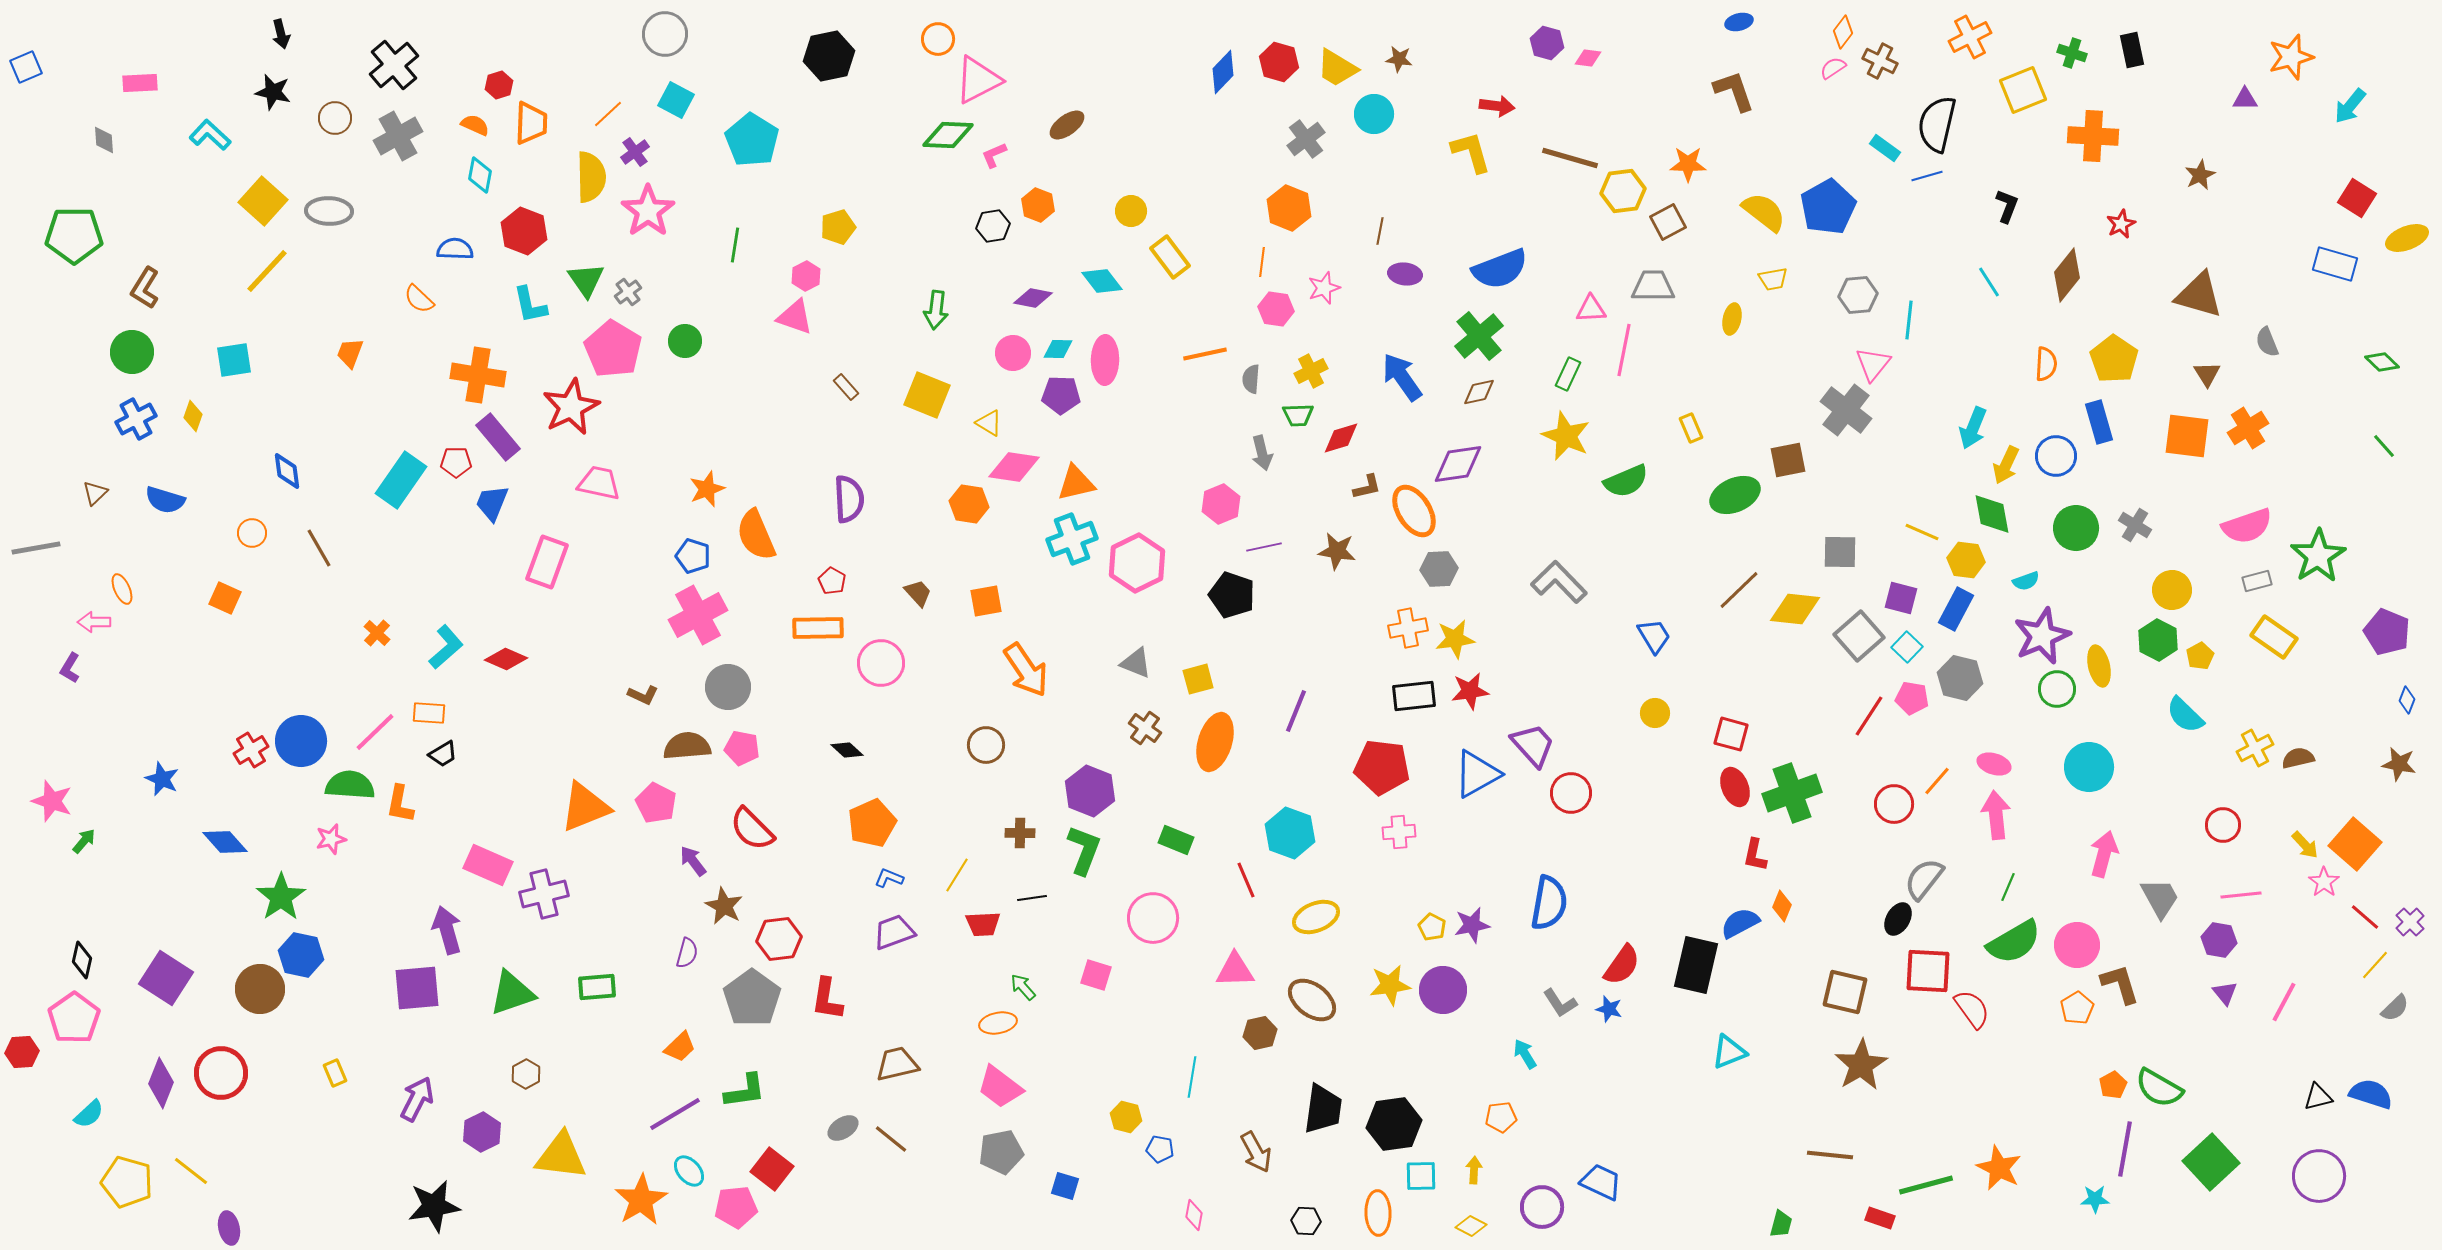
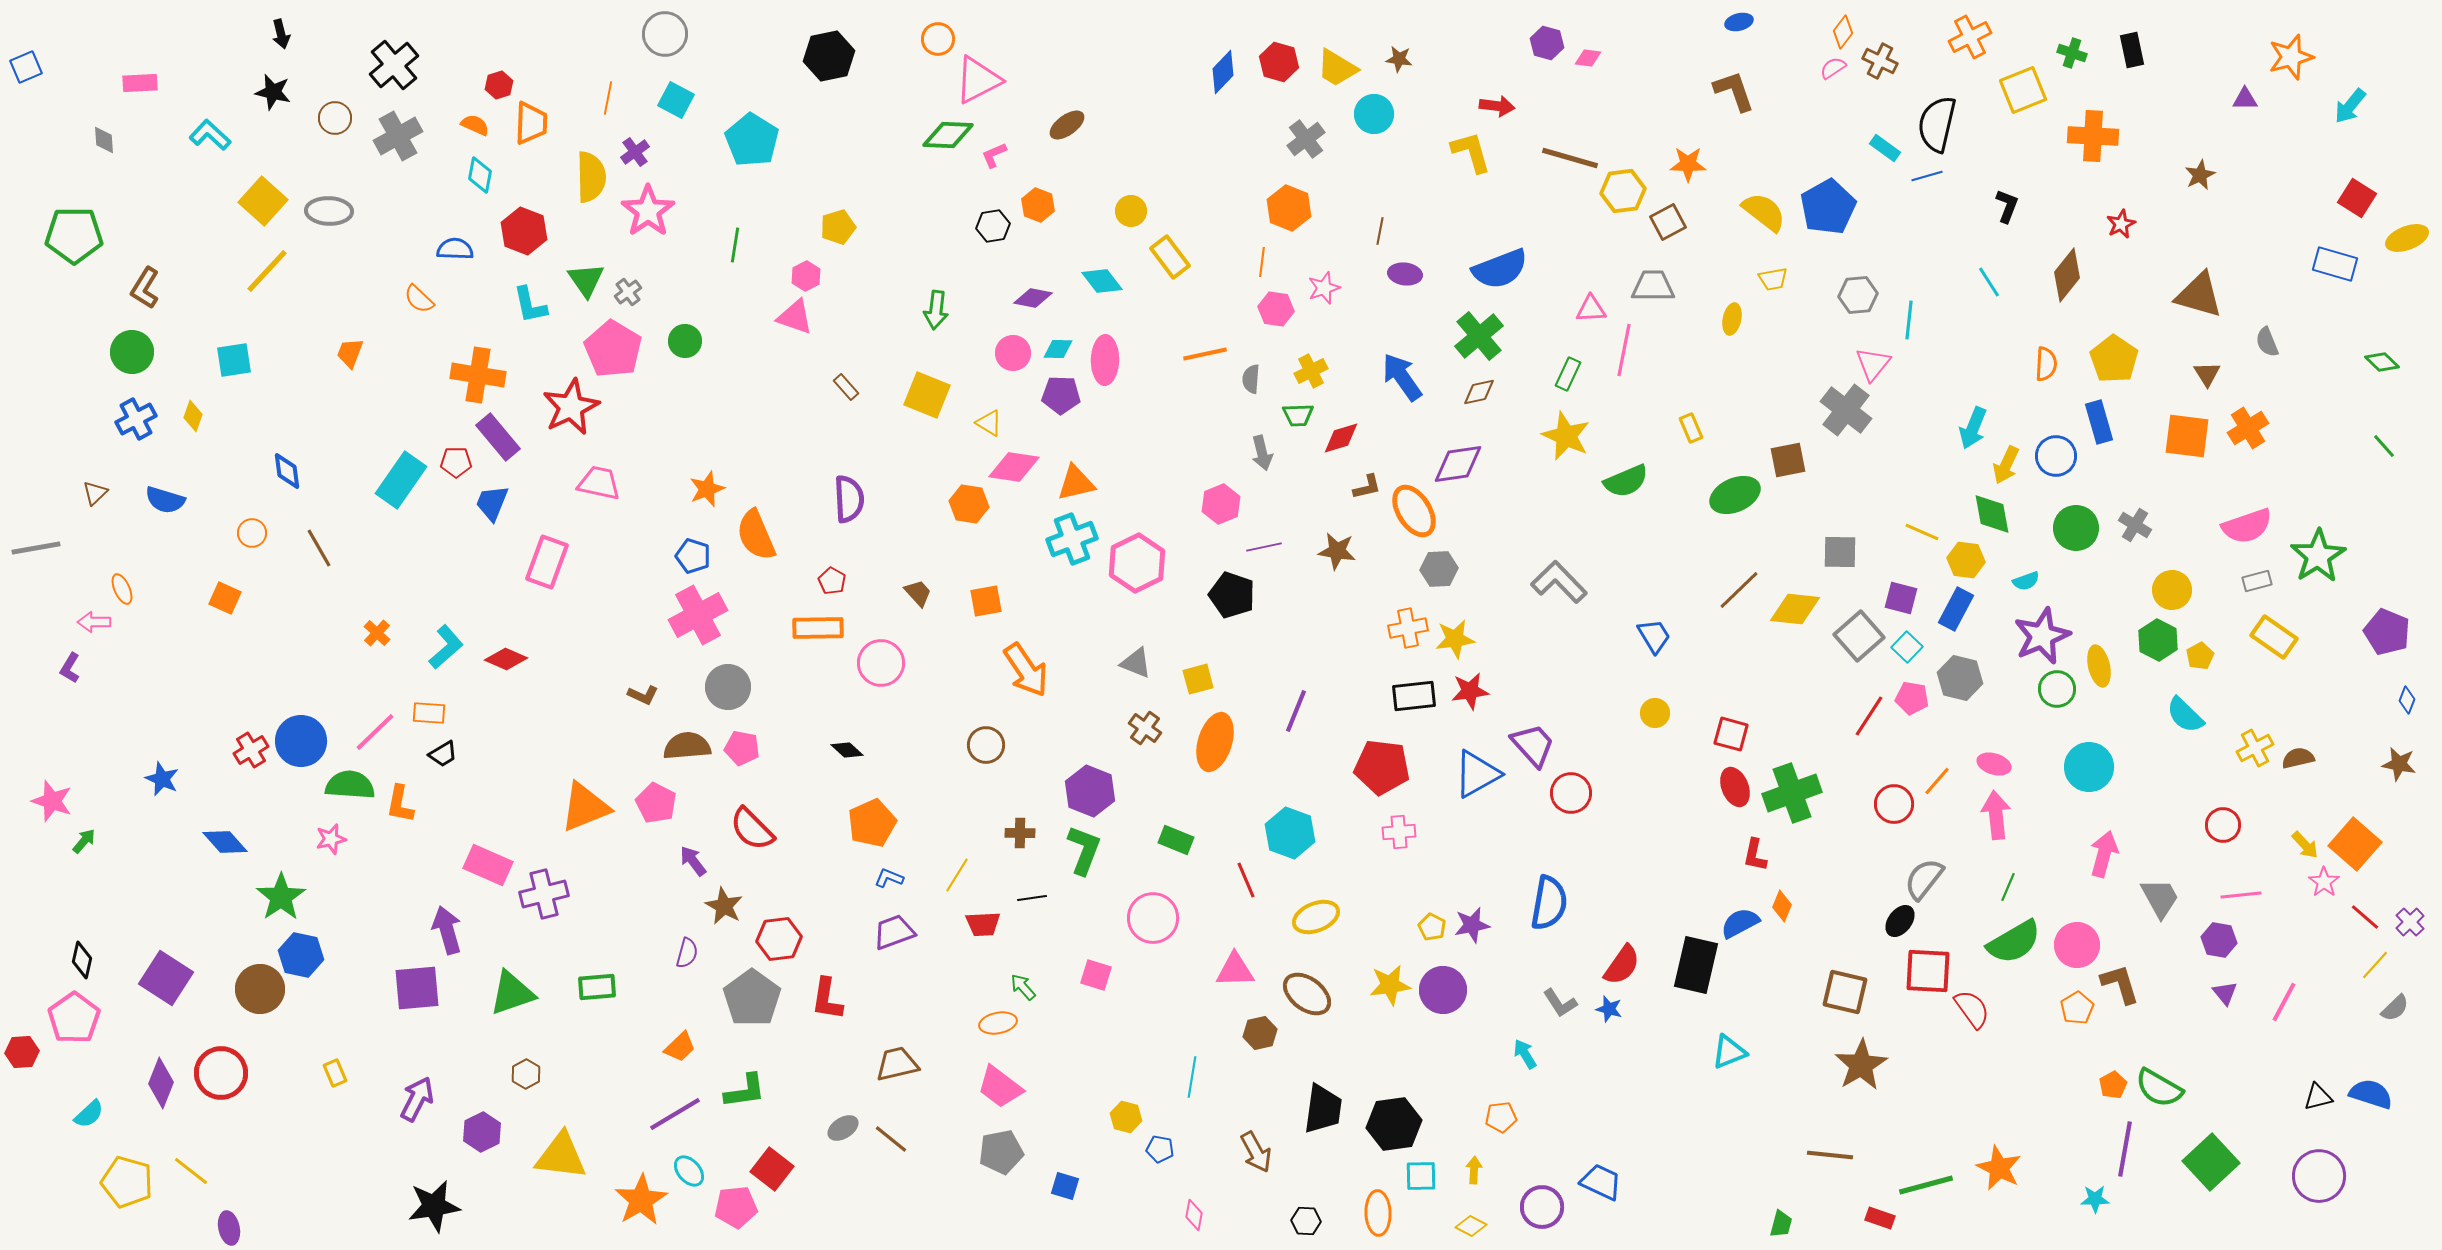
orange line at (608, 114): moved 16 px up; rotated 36 degrees counterclockwise
black ellipse at (1898, 919): moved 2 px right, 2 px down; rotated 8 degrees clockwise
brown ellipse at (1312, 1000): moved 5 px left, 6 px up
